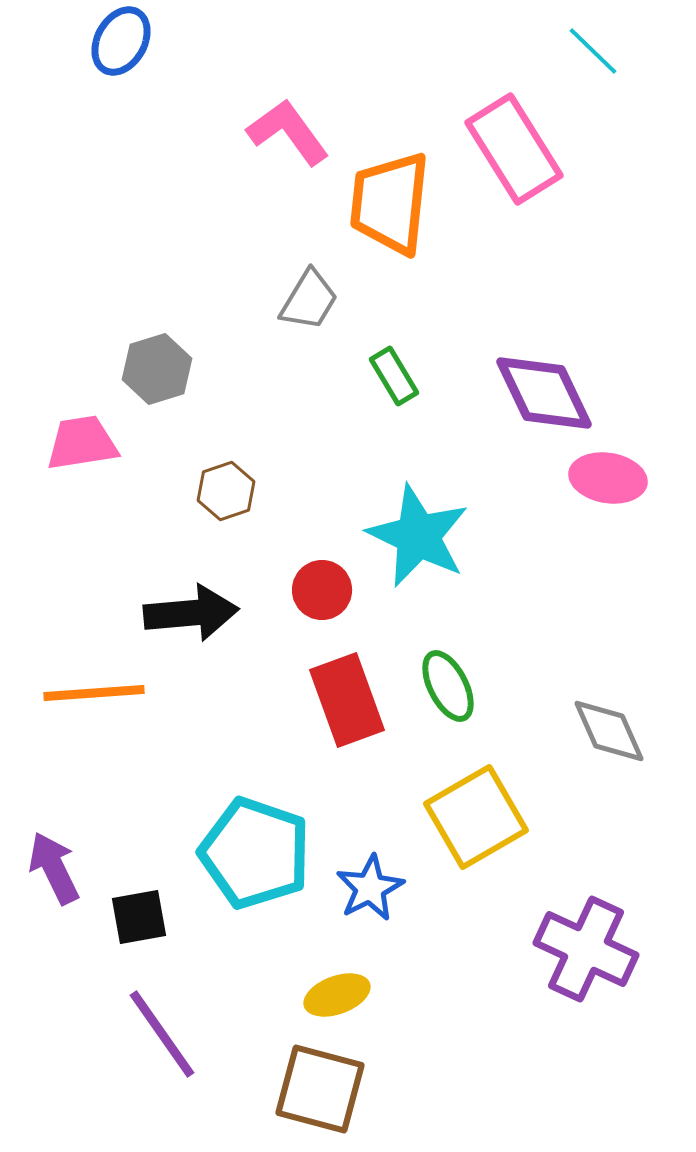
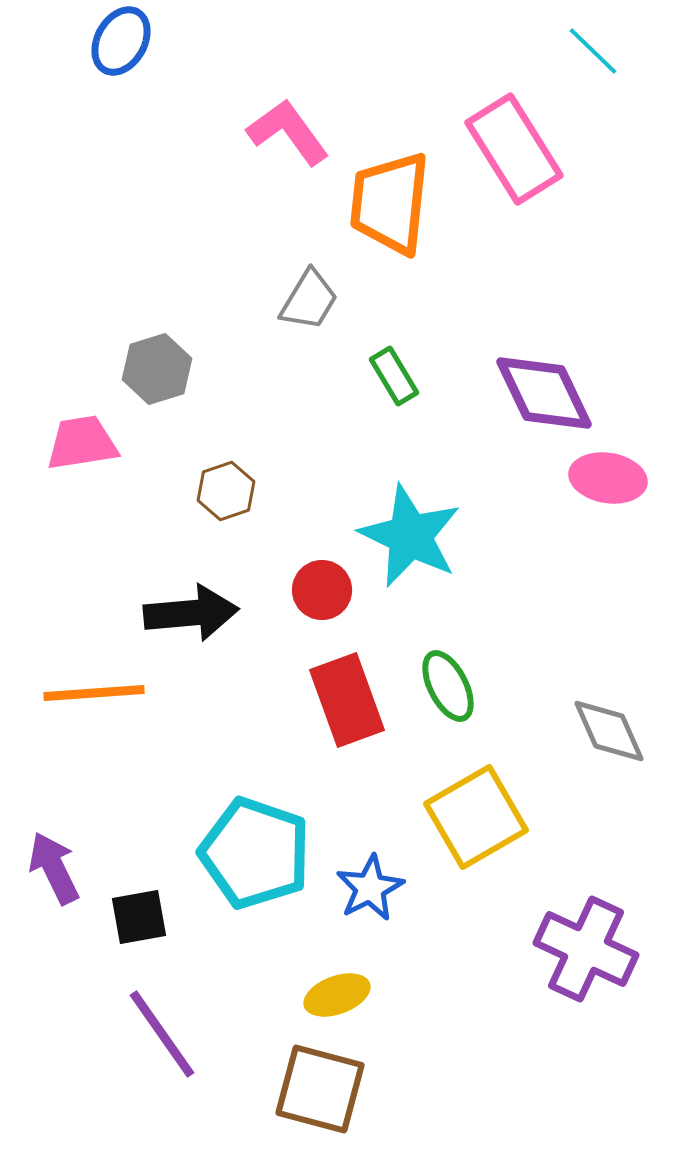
cyan star: moved 8 px left
